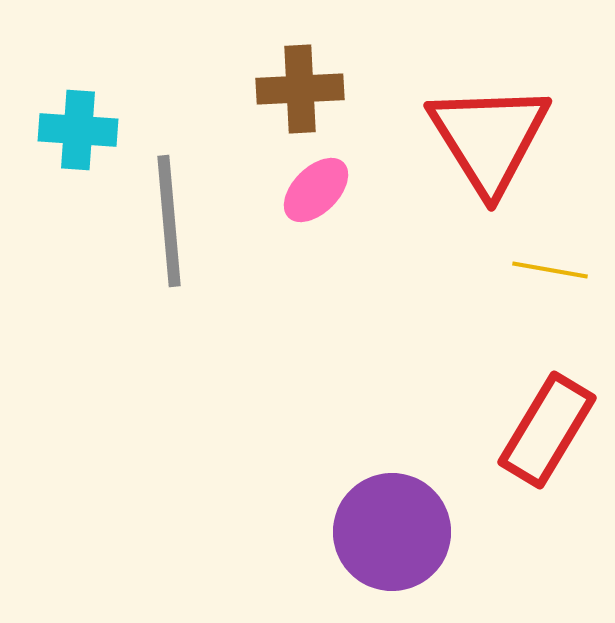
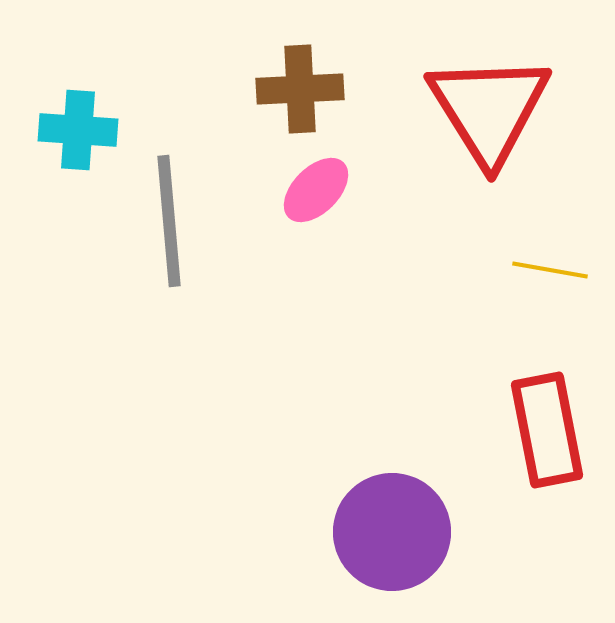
red triangle: moved 29 px up
red rectangle: rotated 42 degrees counterclockwise
